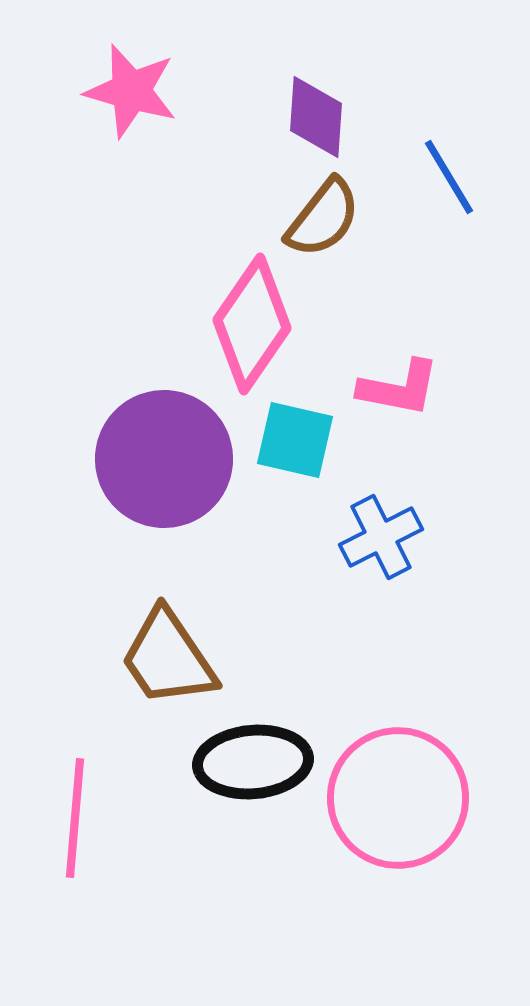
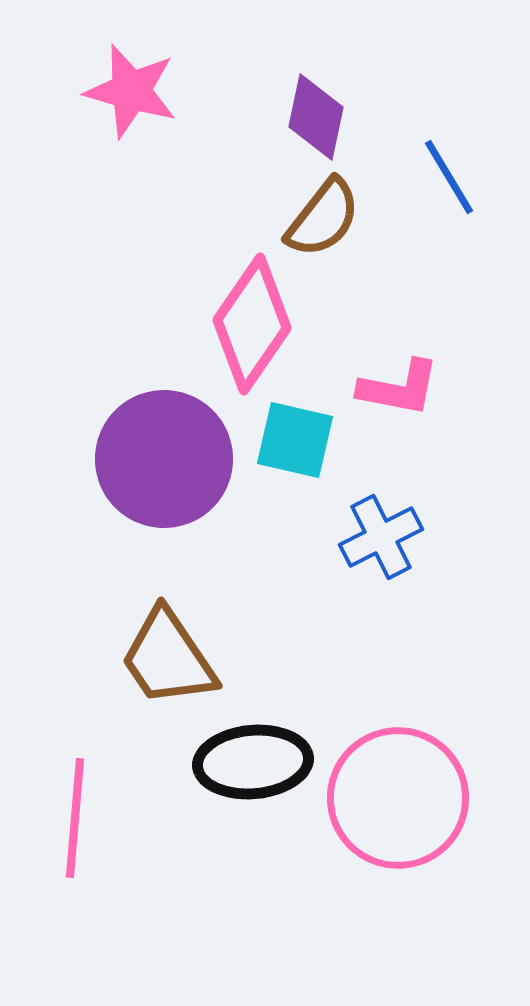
purple diamond: rotated 8 degrees clockwise
